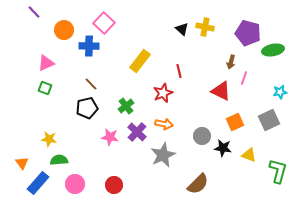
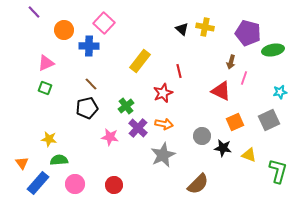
purple cross: moved 1 px right, 4 px up
